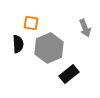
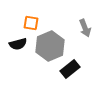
black semicircle: rotated 78 degrees clockwise
gray hexagon: moved 1 px right, 2 px up
black rectangle: moved 1 px right, 5 px up
